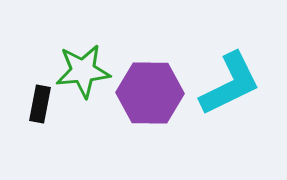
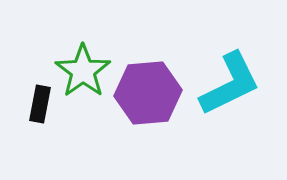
green star: rotated 30 degrees counterclockwise
purple hexagon: moved 2 px left; rotated 6 degrees counterclockwise
